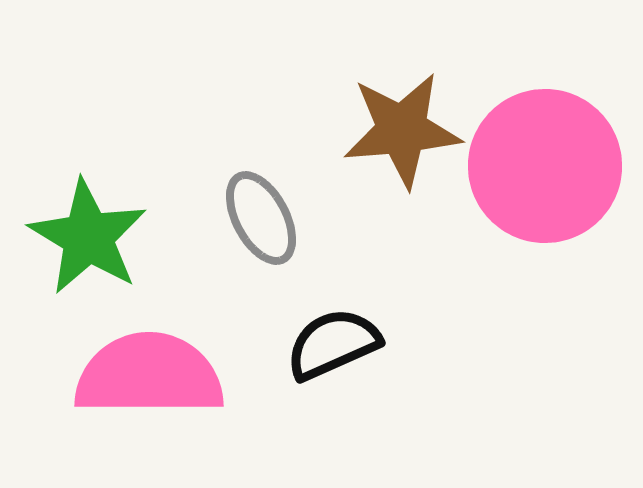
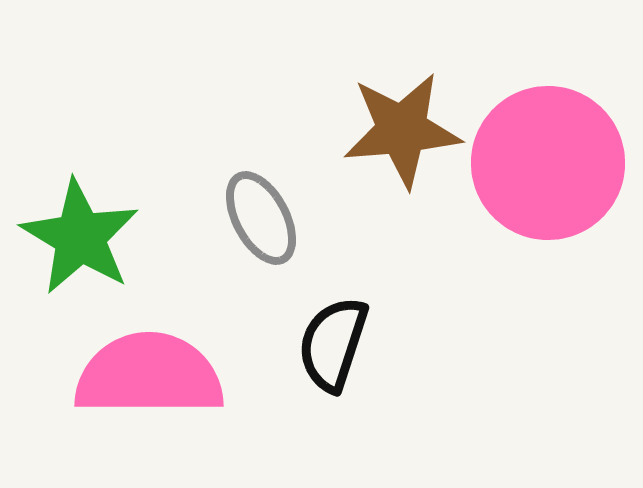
pink circle: moved 3 px right, 3 px up
green star: moved 8 px left
black semicircle: rotated 48 degrees counterclockwise
